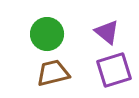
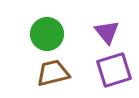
purple triangle: rotated 12 degrees clockwise
